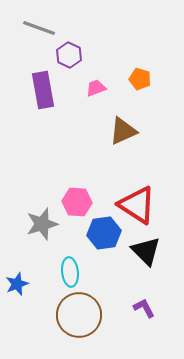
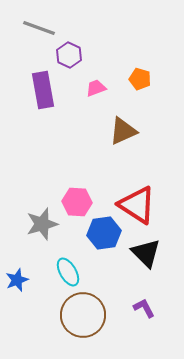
black triangle: moved 2 px down
cyan ellipse: moved 2 px left; rotated 24 degrees counterclockwise
blue star: moved 4 px up
brown circle: moved 4 px right
